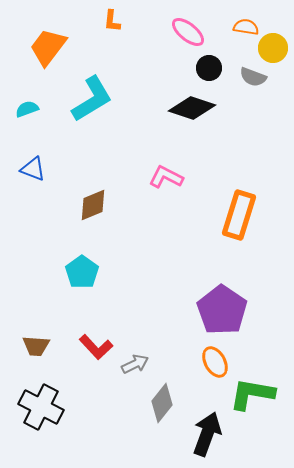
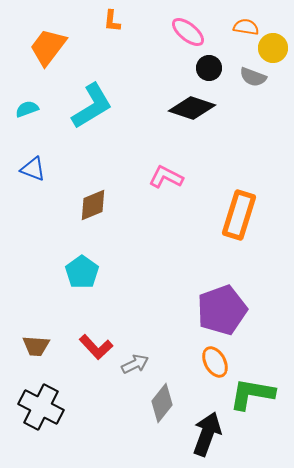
cyan L-shape: moved 7 px down
purple pentagon: rotated 18 degrees clockwise
